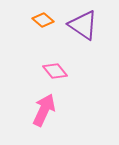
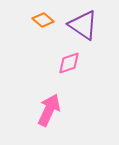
pink diamond: moved 14 px right, 8 px up; rotated 70 degrees counterclockwise
pink arrow: moved 5 px right
